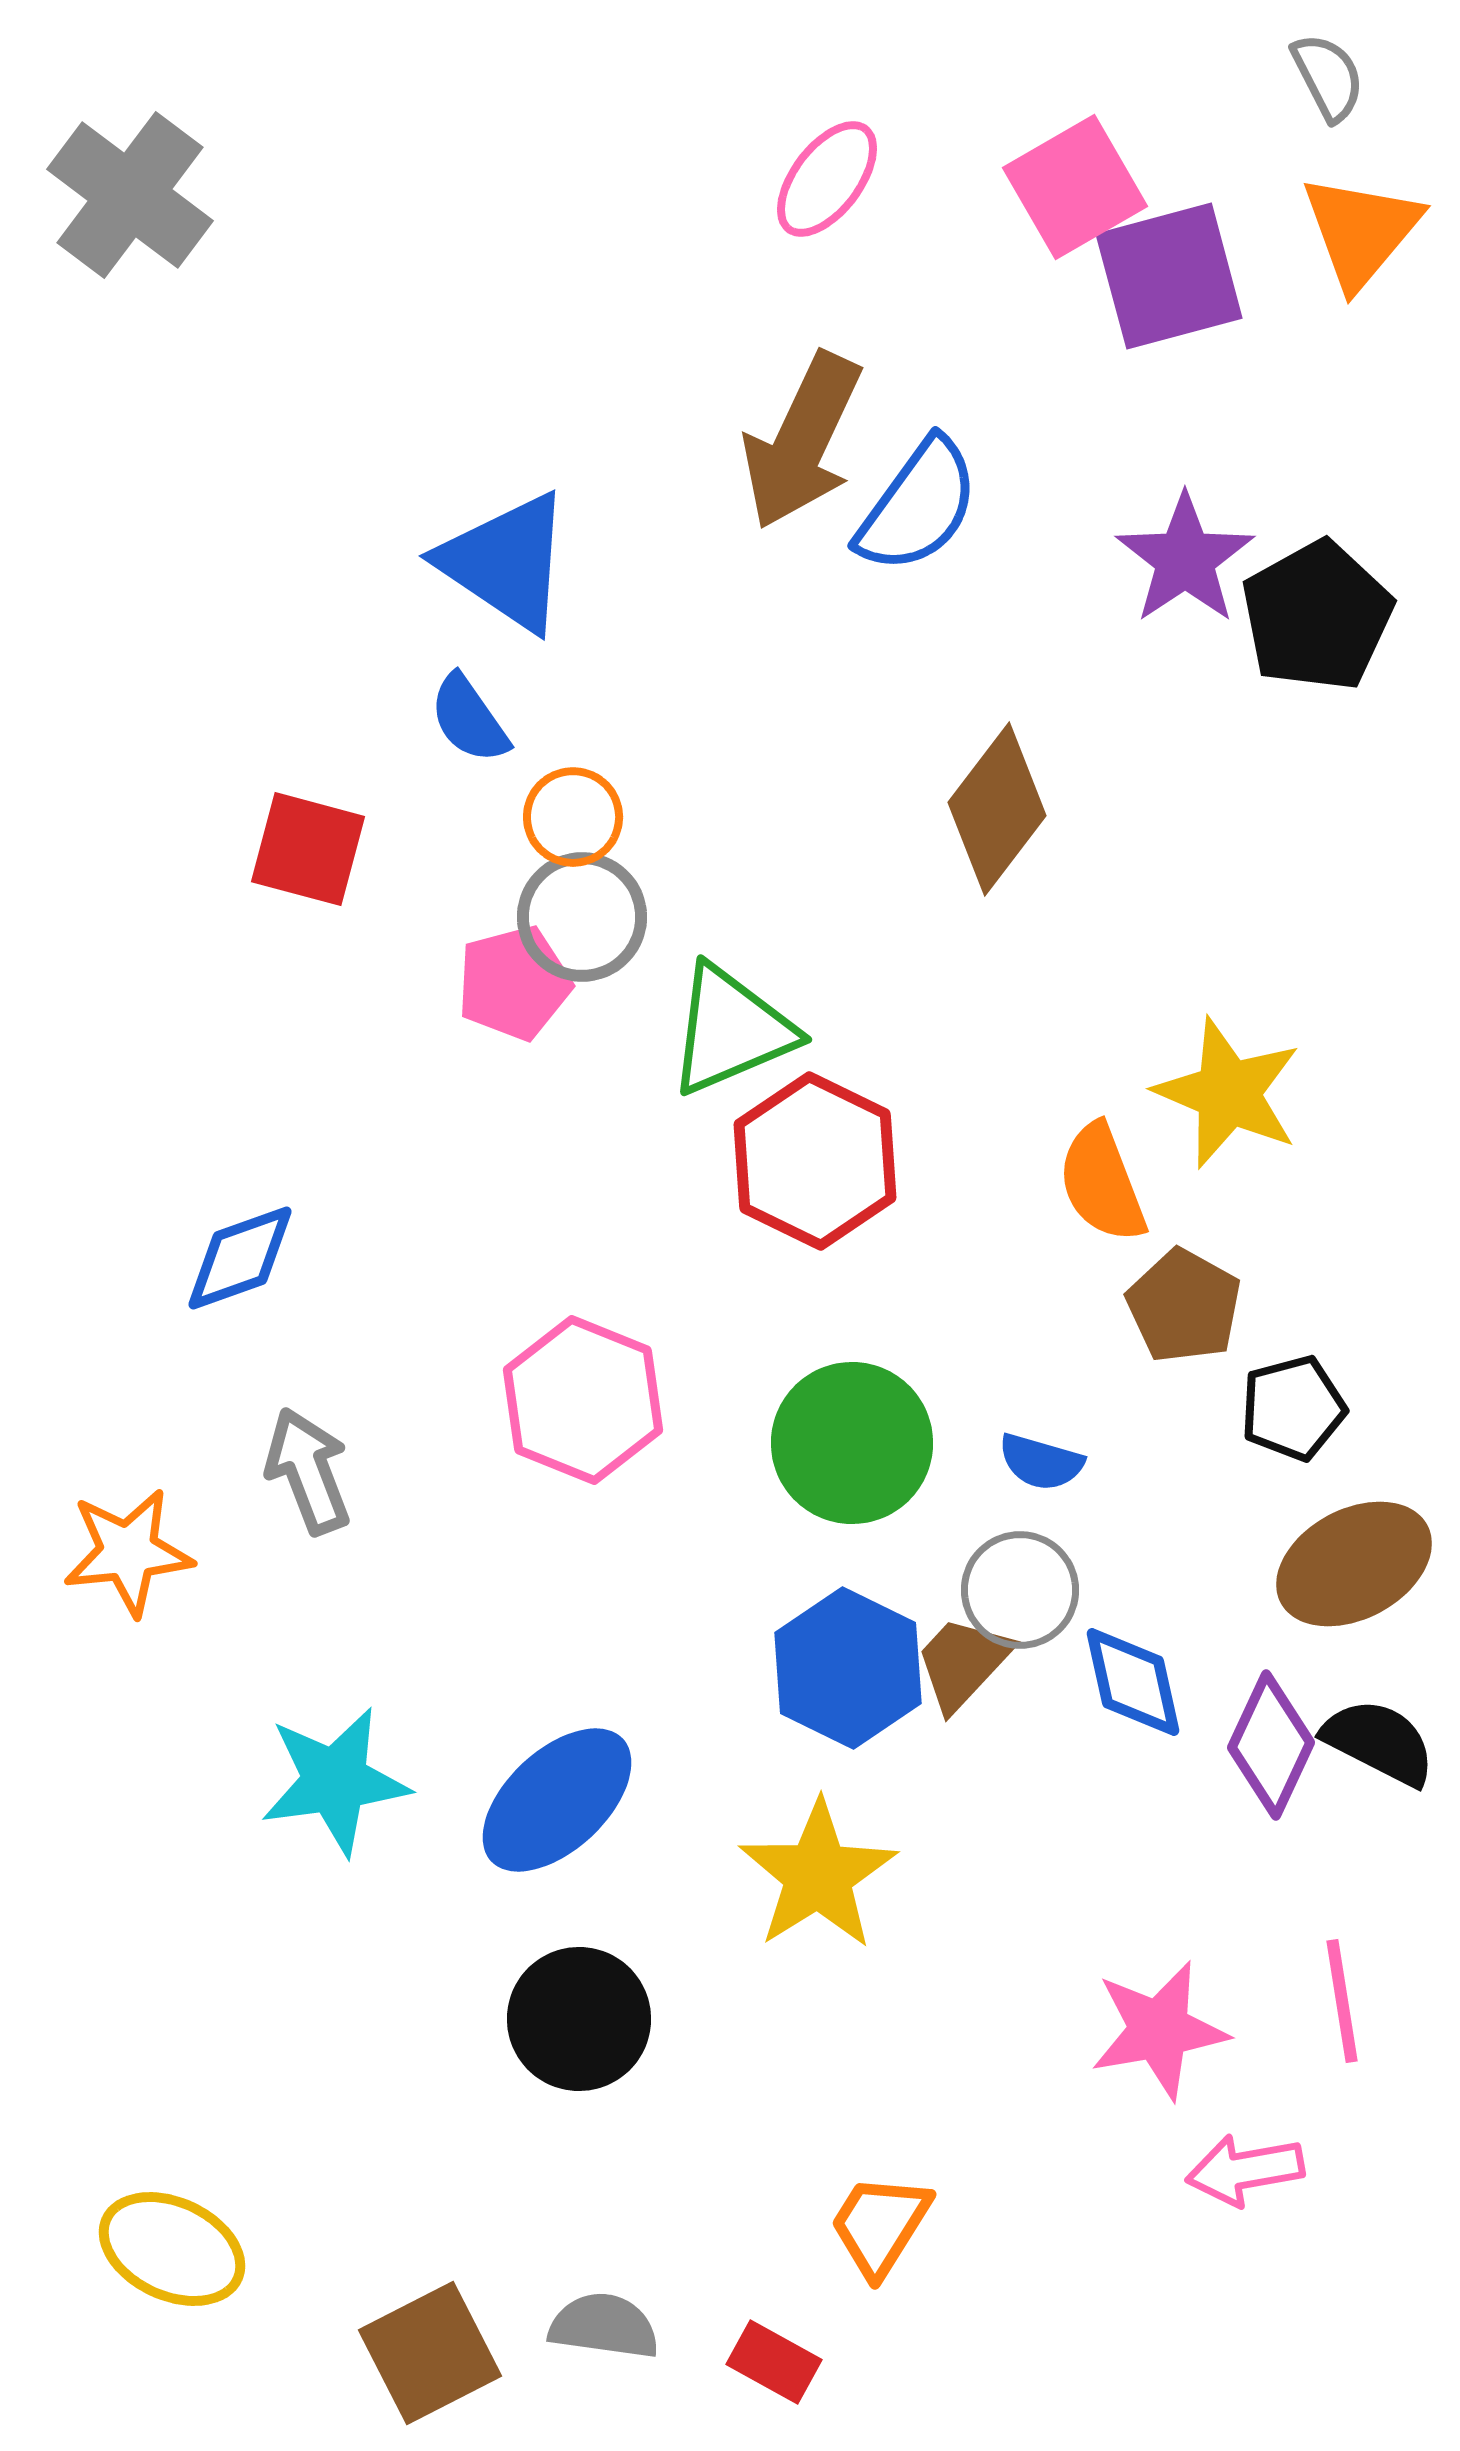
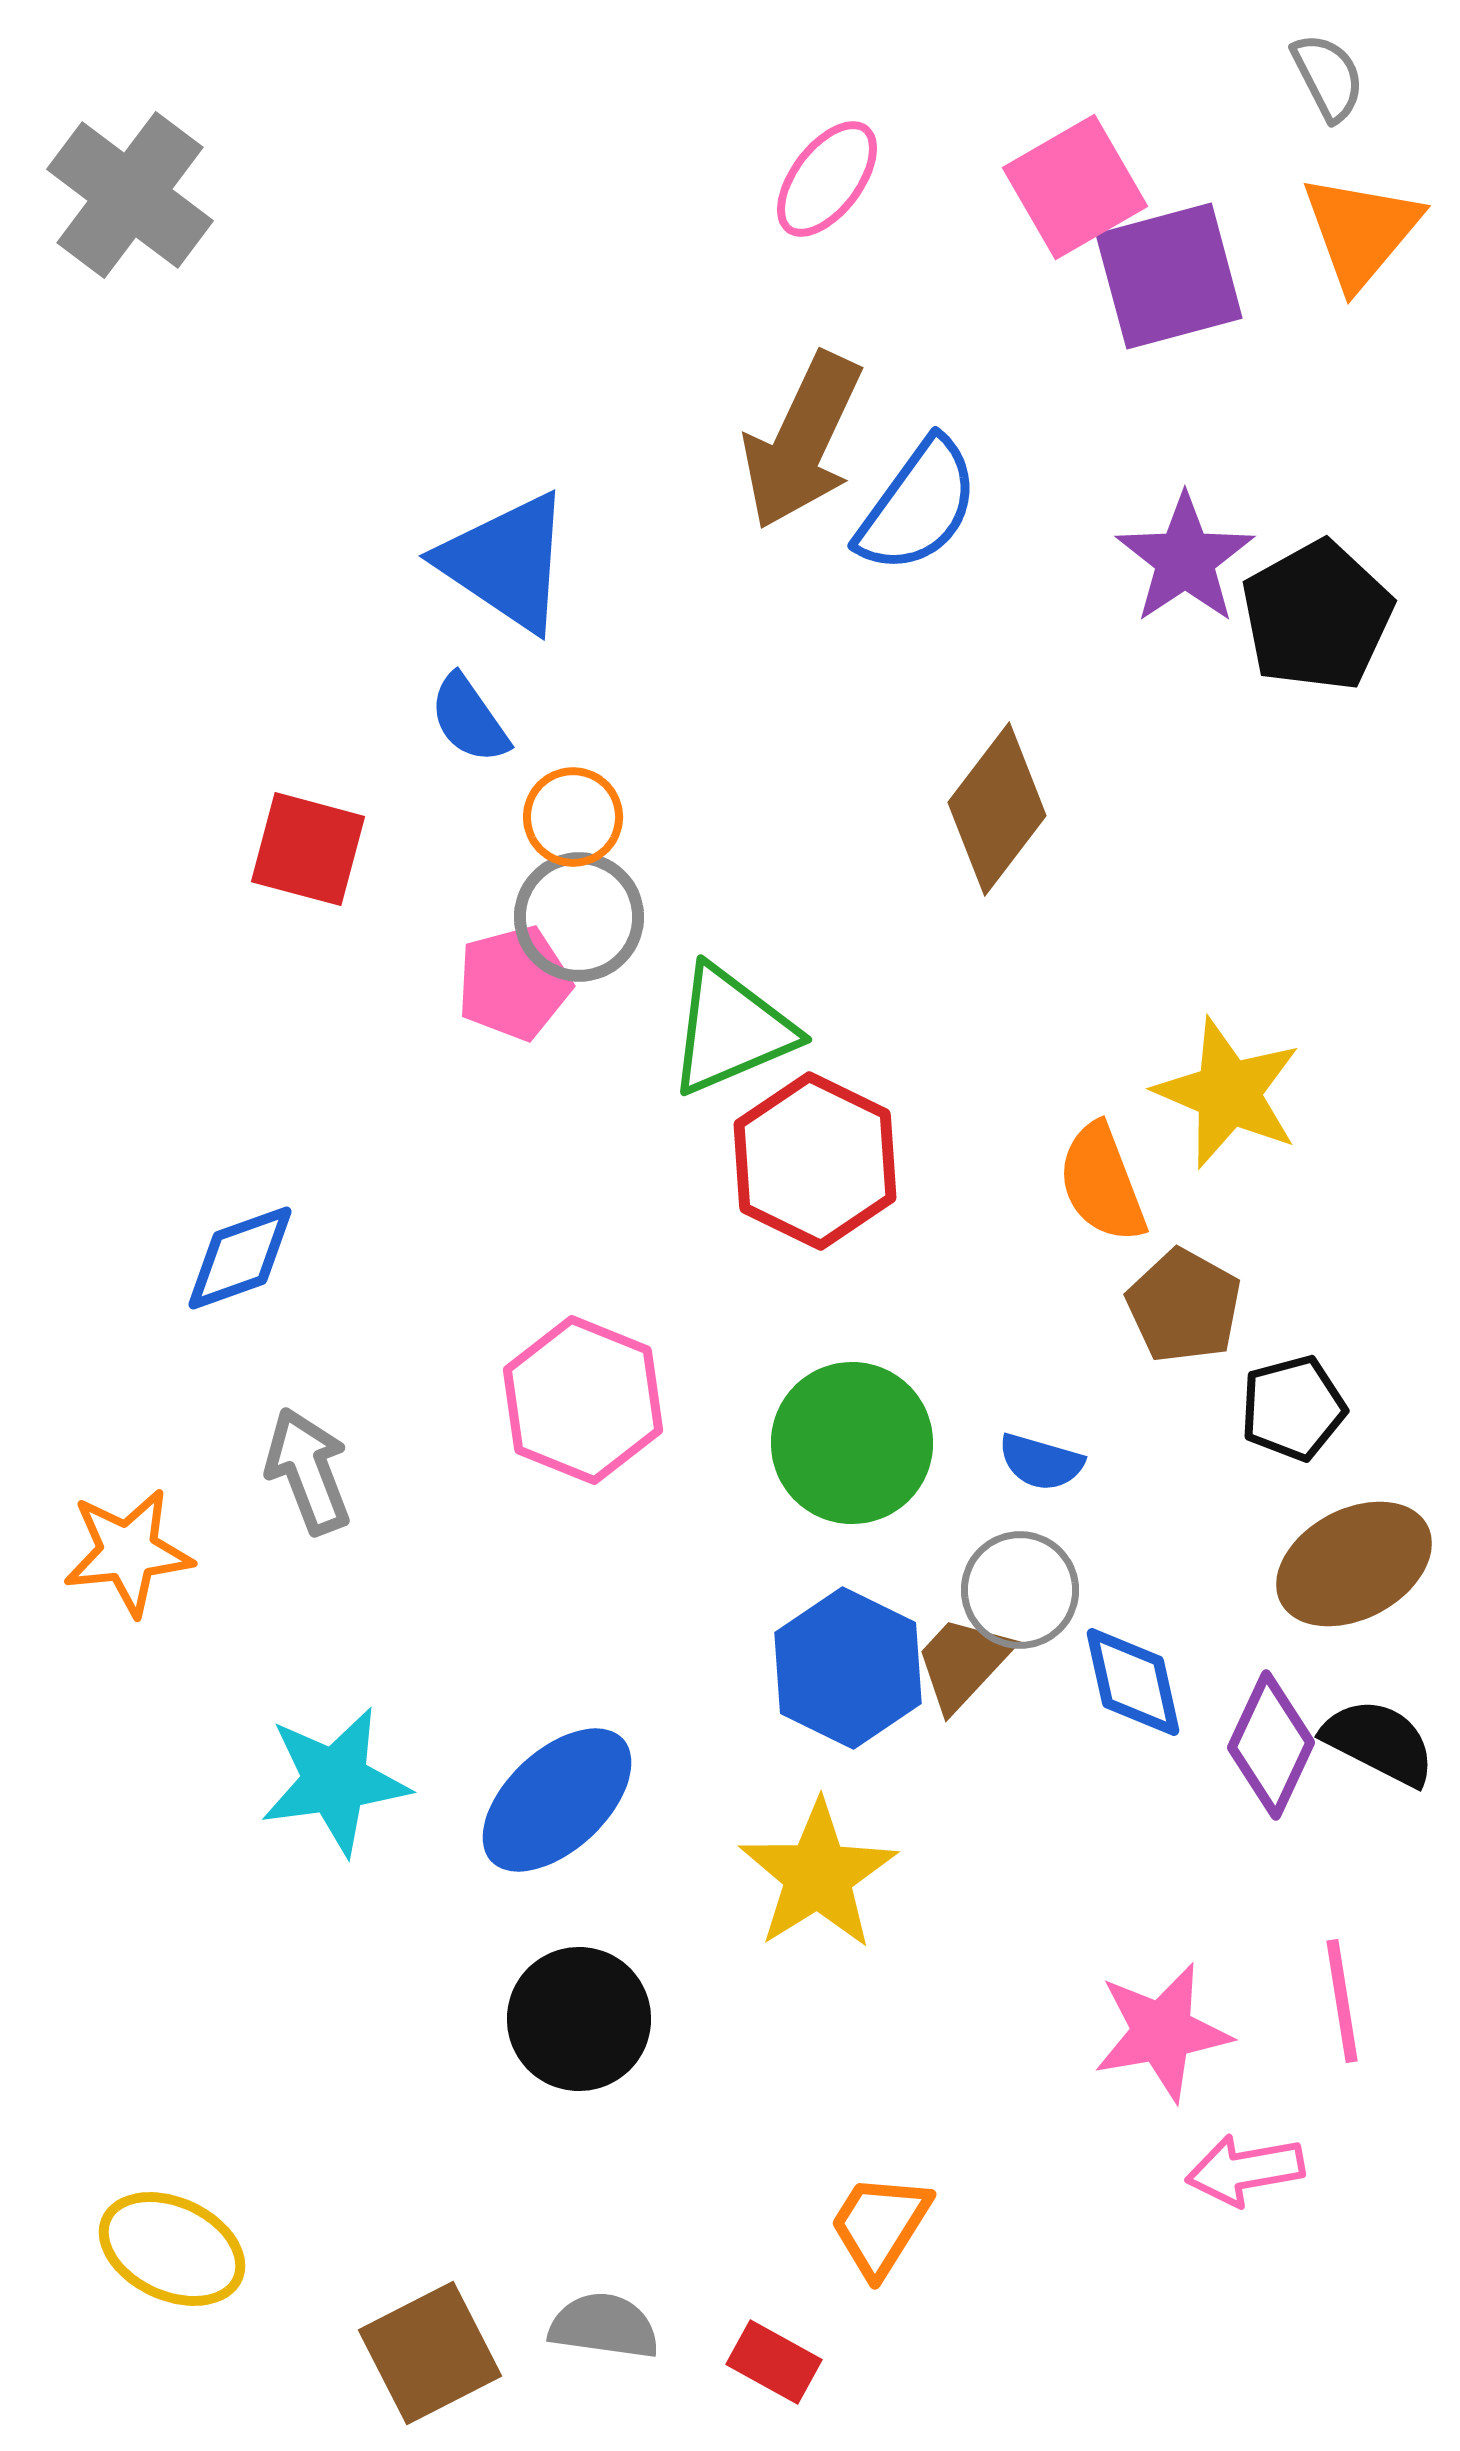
gray circle at (582, 917): moved 3 px left
pink star at (1159, 2030): moved 3 px right, 2 px down
